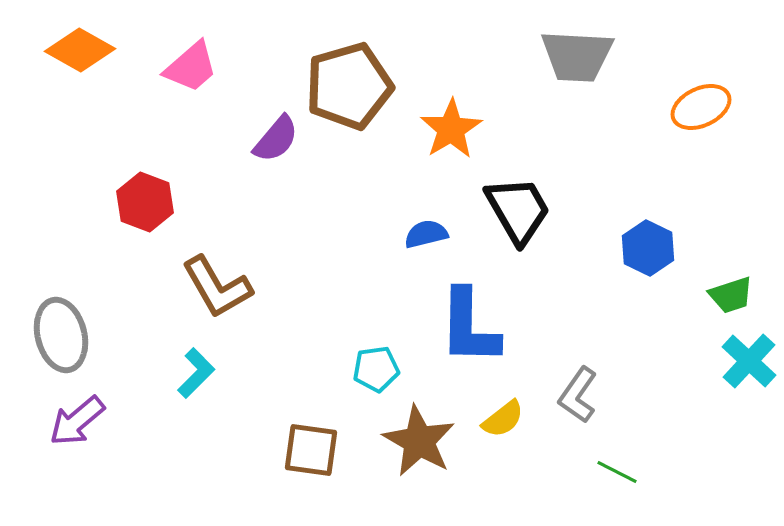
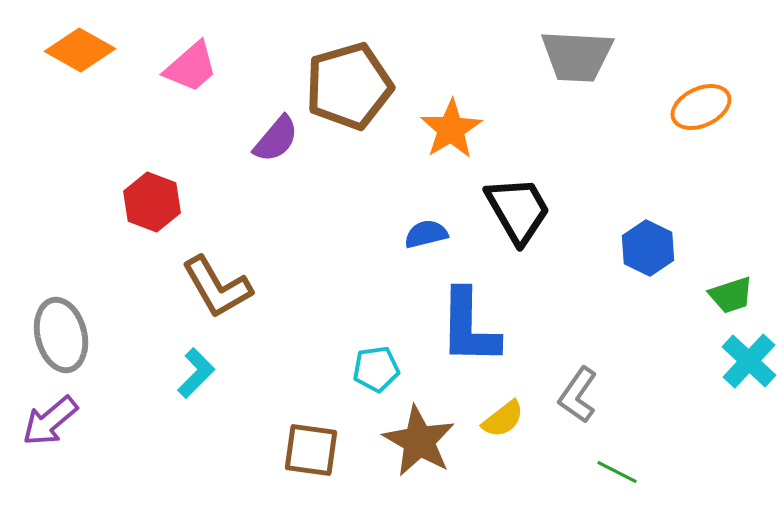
red hexagon: moved 7 px right
purple arrow: moved 27 px left
